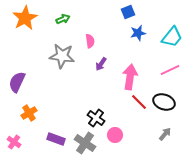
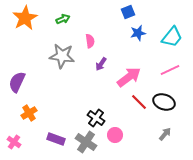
pink arrow: moved 1 px left; rotated 45 degrees clockwise
gray cross: moved 1 px right, 1 px up
